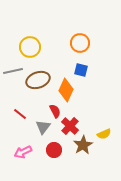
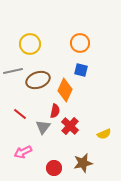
yellow circle: moved 3 px up
orange diamond: moved 1 px left
red semicircle: rotated 40 degrees clockwise
brown star: moved 18 px down; rotated 18 degrees clockwise
red circle: moved 18 px down
